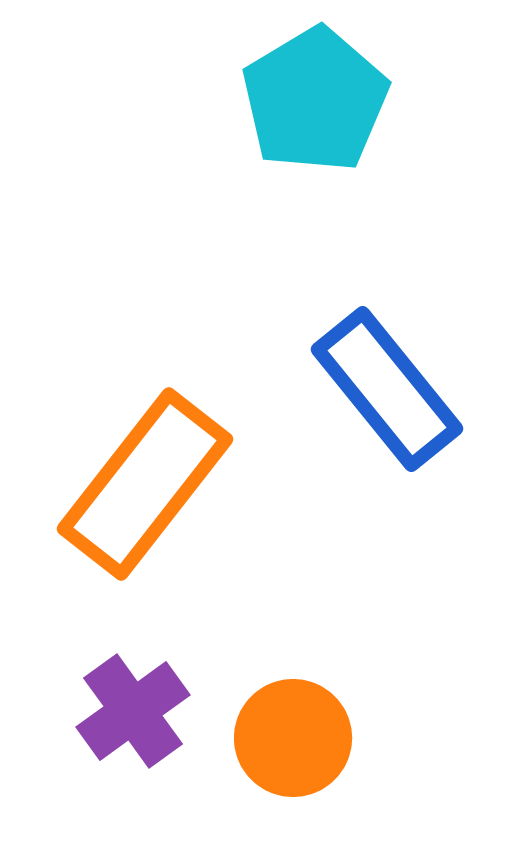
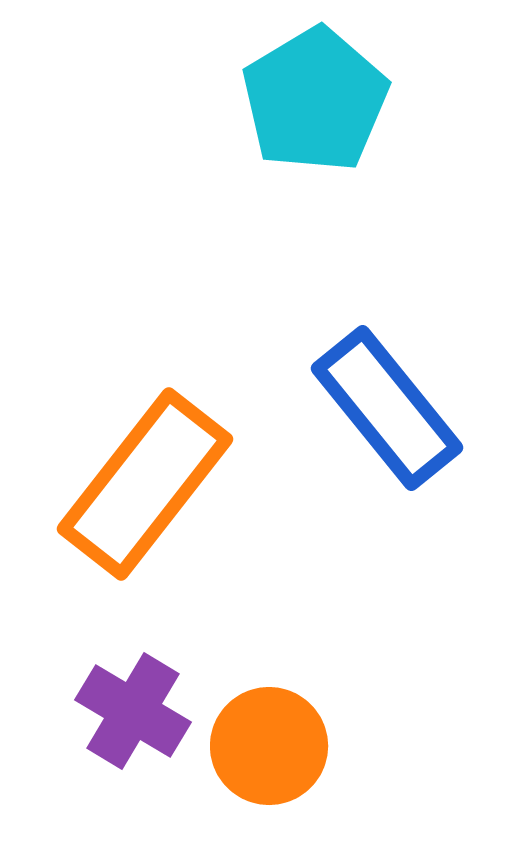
blue rectangle: moved 19 px down
purple cross: rotated 23 degrees counterclockwise
orange circle: moved 24 px left, 8 px down
